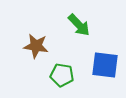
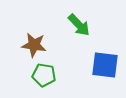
brown star: moved 2 px left, 1 px up
green pentagon: moved 18 px left
